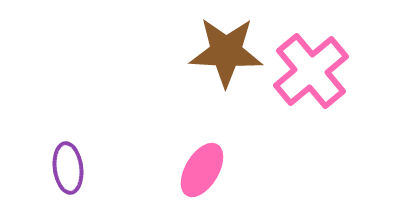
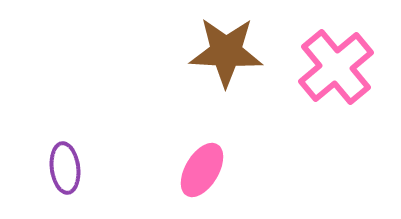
pink cross: moved 25 px right, 4 px up
purple ellipse: moved 3 px left
